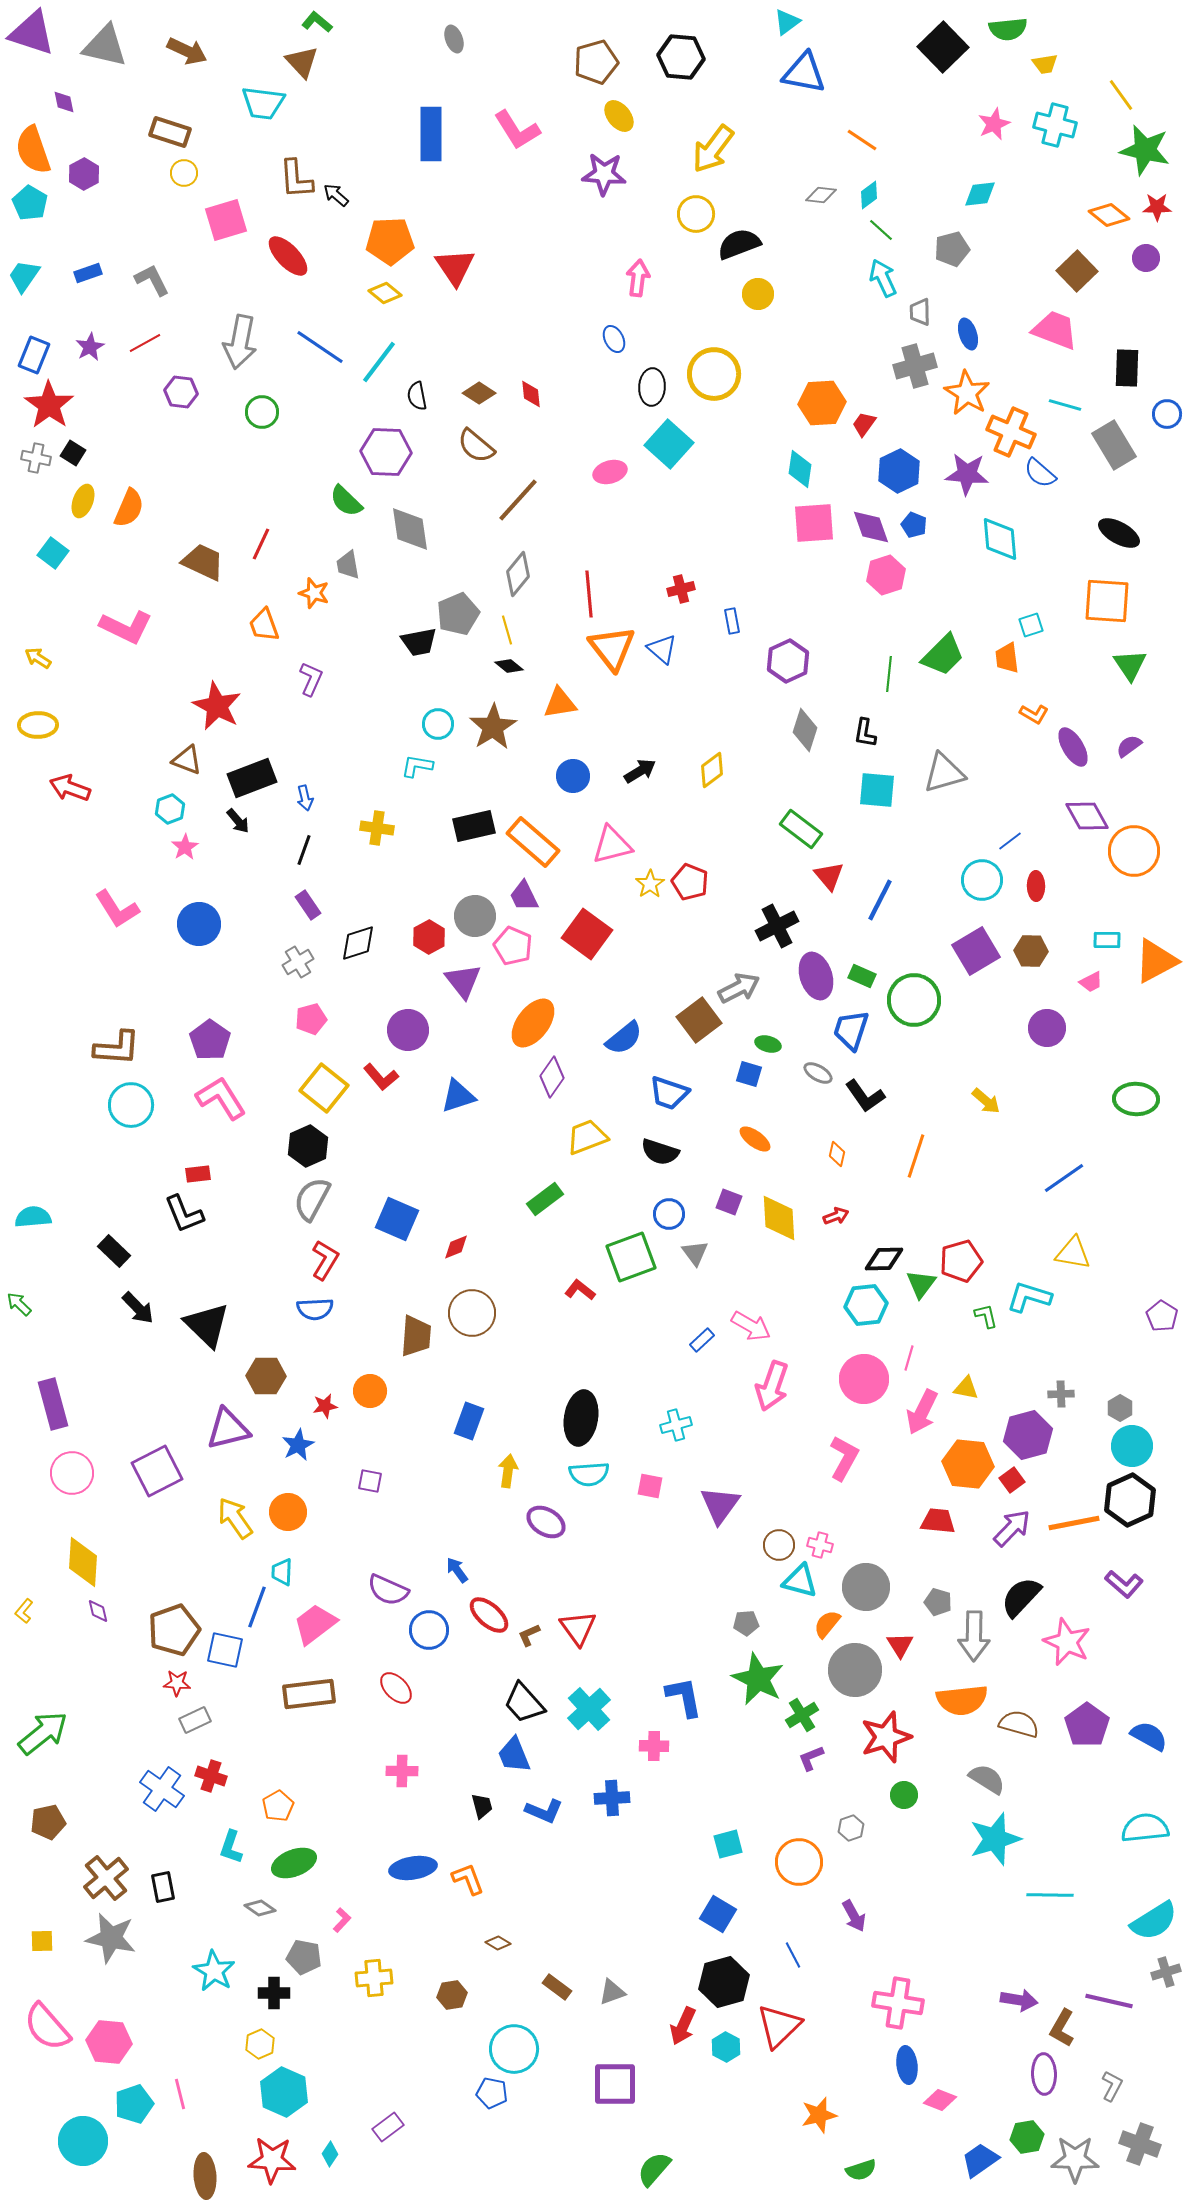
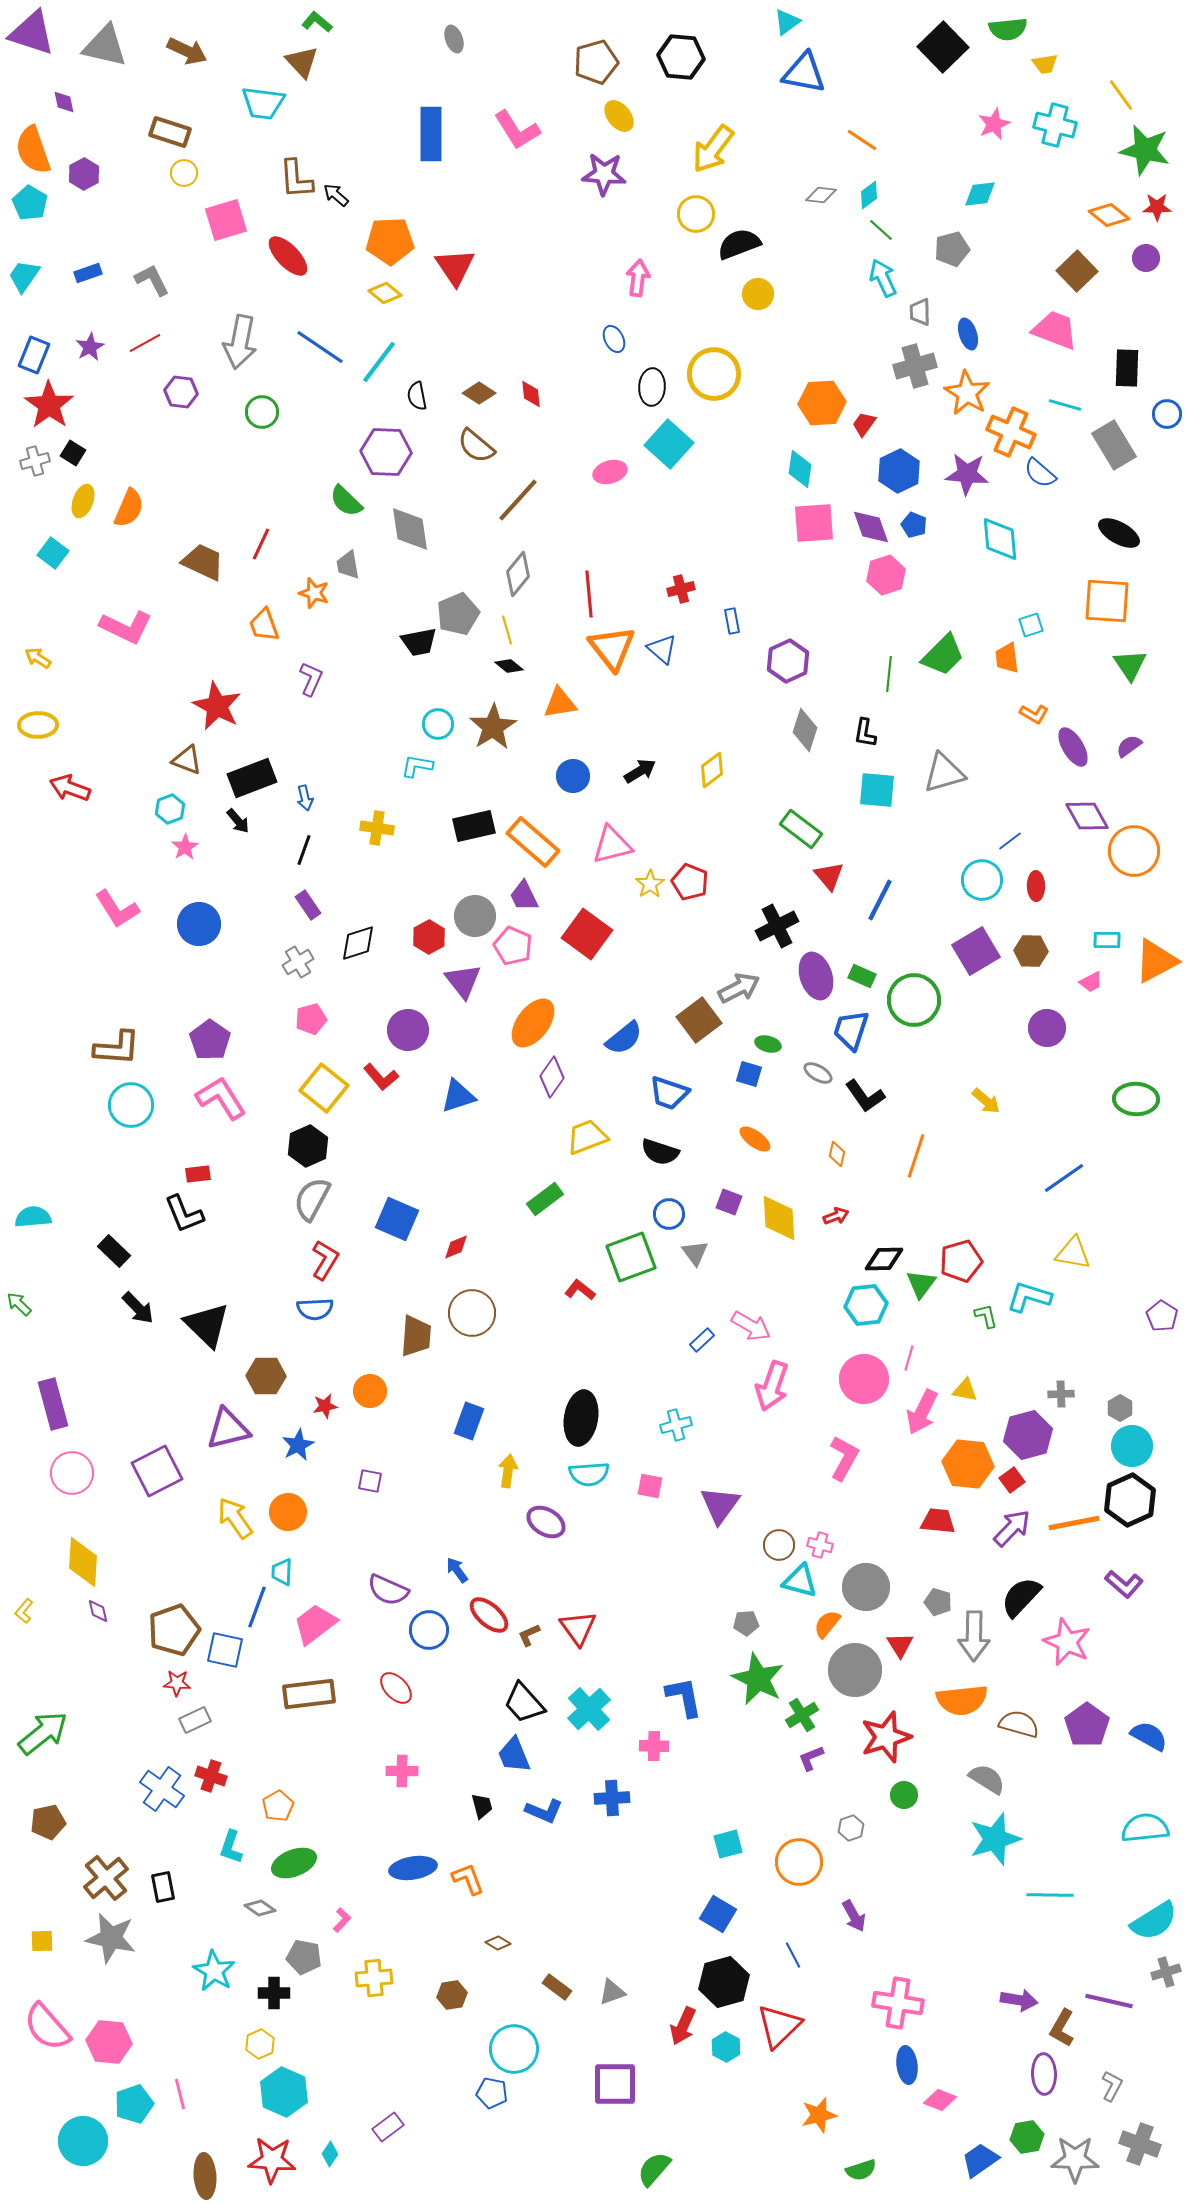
gray cross at (36, 458): moved 1 px left, 3 px down; rotated 28 degrees counterclockwise
yellow triangle at (966, 1388): moved 1 px left, 2 px down
